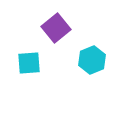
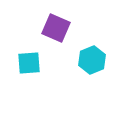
purple square: rotated 28 degrees counterclockwise
